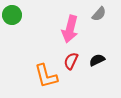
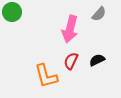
green circle: moved 3 px up
